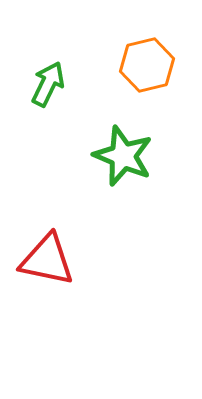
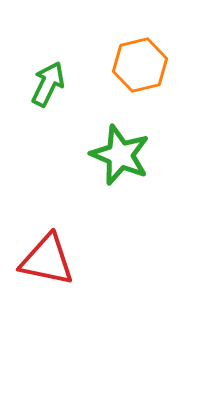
orange hexagon: moved 7 px left
green star: moved 3 px left, 1 px up
